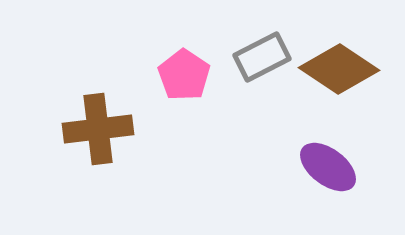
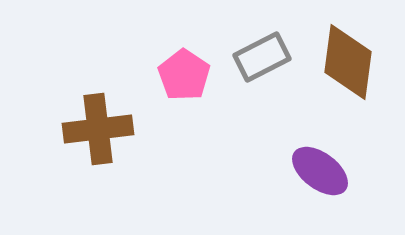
brown diamond: moved 9 px right, 7 px up; rotated 64 degrees clockwise
purple ellipse: moved 8 px left, 4 px down
